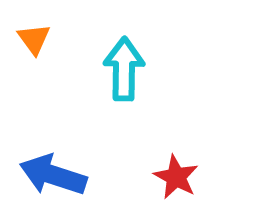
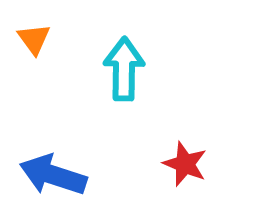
red star: moved 9 px right, 13 px up; rotated 6 degrees counterclockwise
